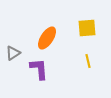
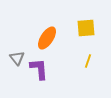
yellow square: moved 1 px left
gray triangle: moved 4 px right, 5 px down; rotated 35 degrees counterclockwise
yellow line: rotated 32 degrees clockwise
